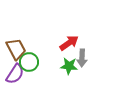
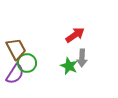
red arrow: moved 6 px right, 8 px up
green circle: moved 2 px left, 1 px down
green star: rotated 18 degrees clockwise
